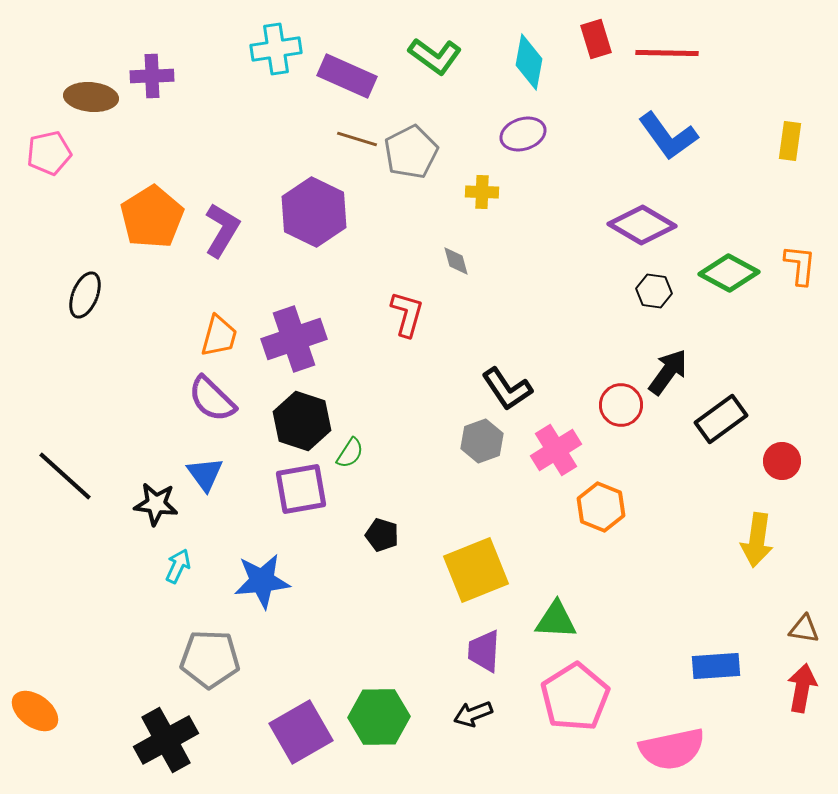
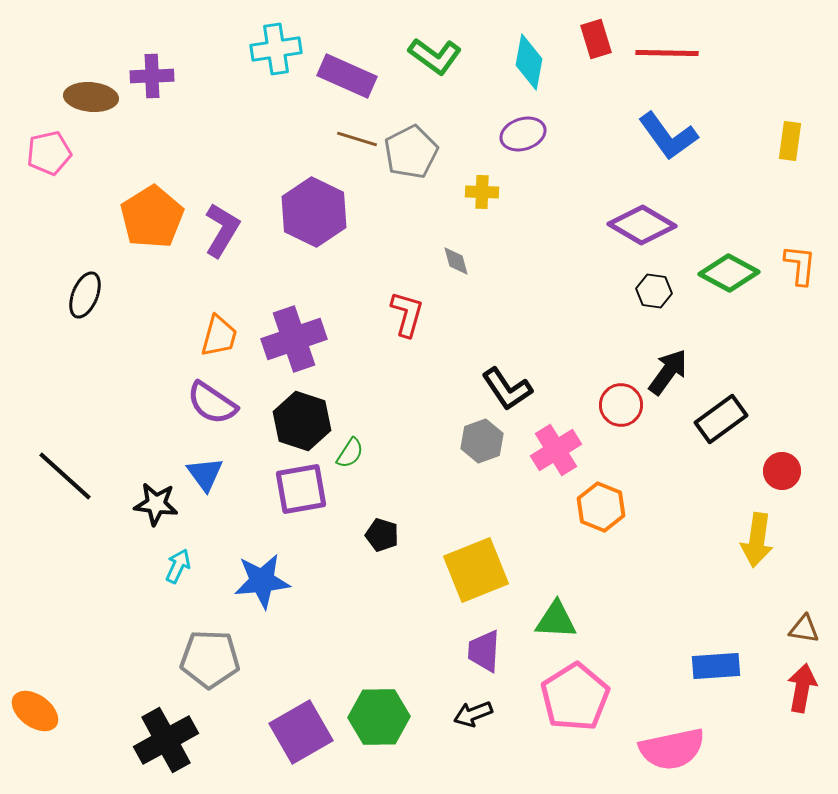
purple semicircle at (212, 399): moved 4 px down; rotated 10 degrees counterclockwise
red circle at (782, 461): moved 10 px down
